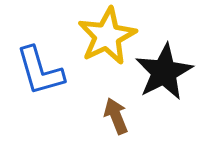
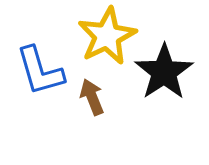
black star: rotated 6 degrees counterclockwise
brown arrow: moved 24 px left, 19 px up
